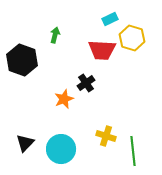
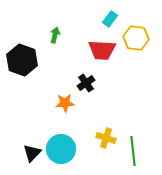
cyan rectangle: rotated 28 degrees counterclockwise
yellow hexagon: moved 4 px right; rotated 10 degrees counterclockwise
orange star: moved 1 px right, 4 px down; rotated 18 degrees clockwise
yellow cross: moved 2 px down
black triangle: moved 7 px right, 10 px down
